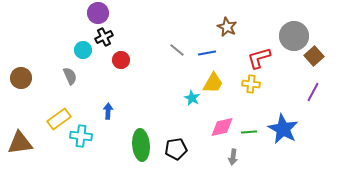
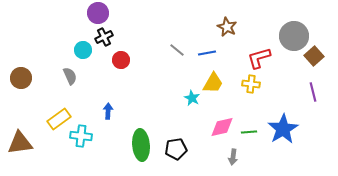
purple line: rotated 42 degrees counterclockwise
blue star: rotated 12 degrees clockwise
